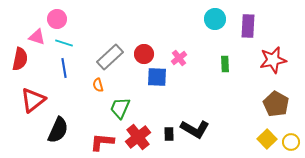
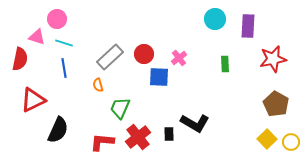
red star: moved 1 px up
blue square: moved 2 px right
red triangle: rotated 12 degrees clockwise
black L-shape: moved 6 px up
